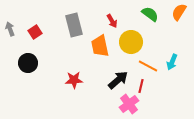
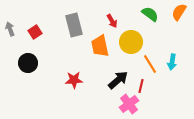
cyan arrow: rotated 14 degrees counterclockwise
orange line: moved 2 px right, 2 px up; rotated 30 degrees clockwise
